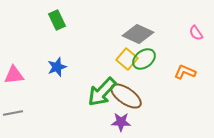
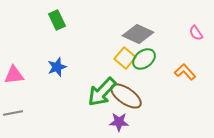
yellow square: moved 2 px left, 1 px up
orange L-shape: rotated 25 degrees clockwise
purple star: moved 2 px left
